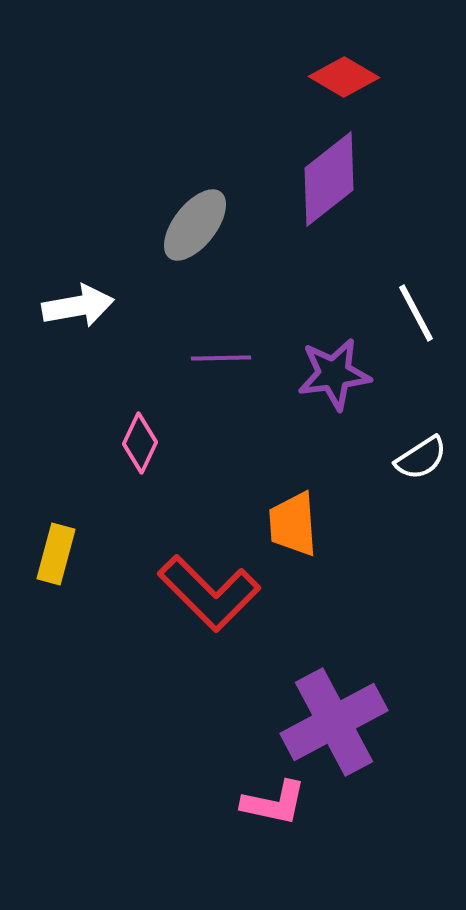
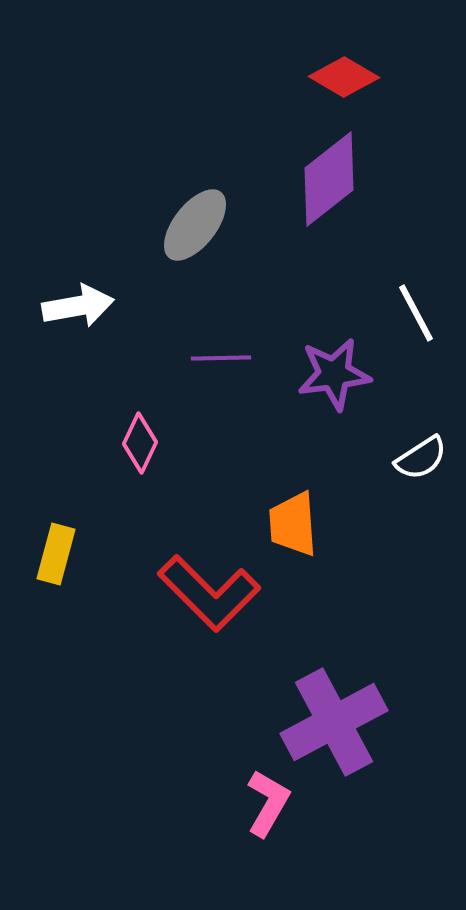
pink L-shape: moved 6 px left; rotated 72 degrees counterclockwise
